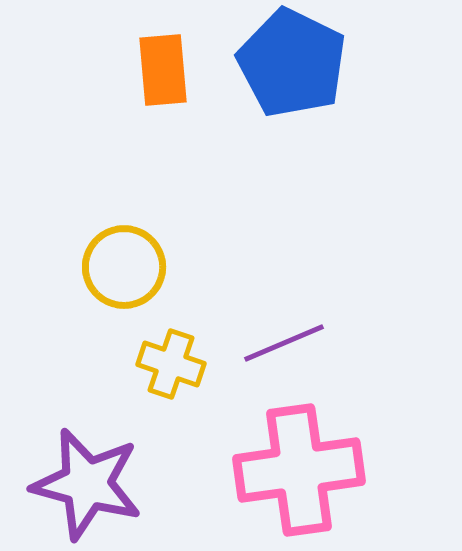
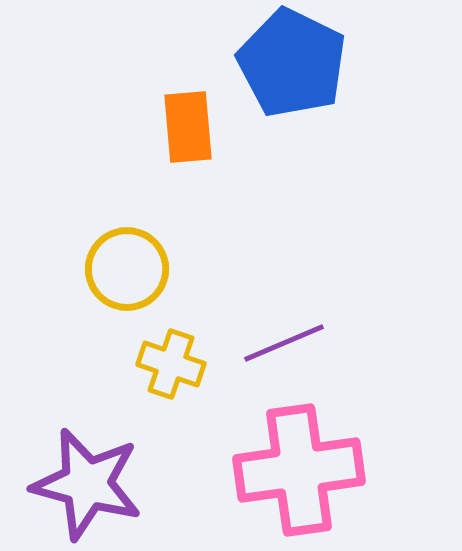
orange rectangle: moved 25 px right, 57 px down
yellow circle: moved 3 px right, 2 px down
